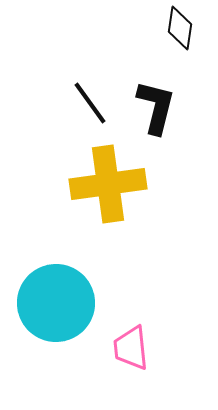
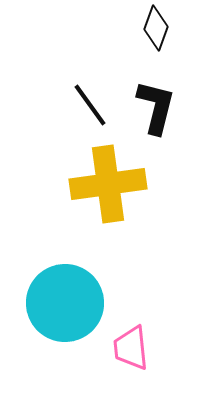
black diamond: moved 24 px left; rotated 12 degrees clockwise
black line: moved 2 px down
cyan circle: moved 9 px right
